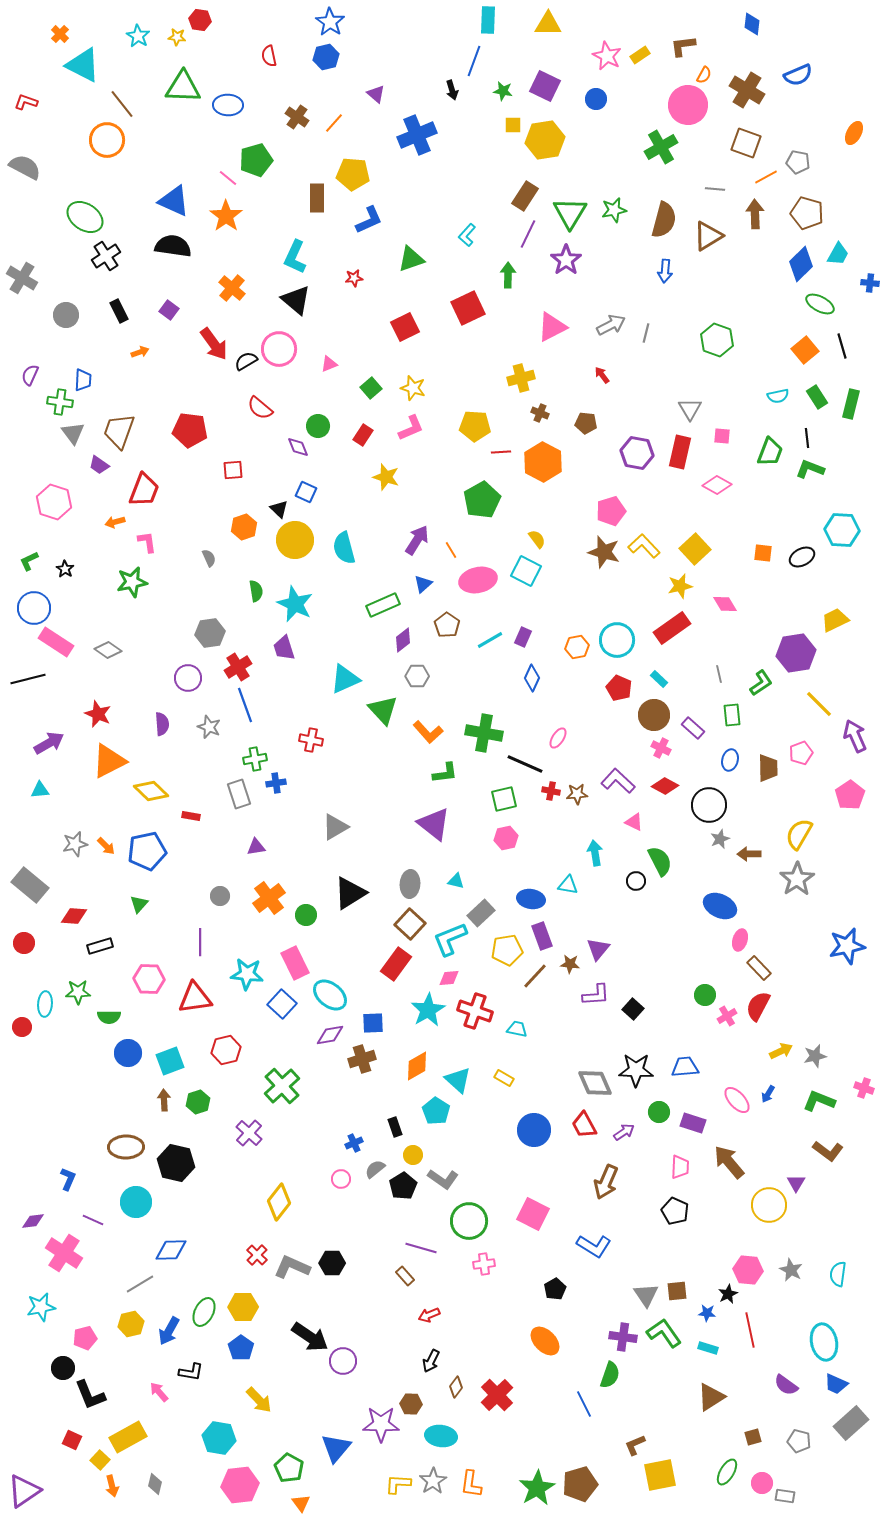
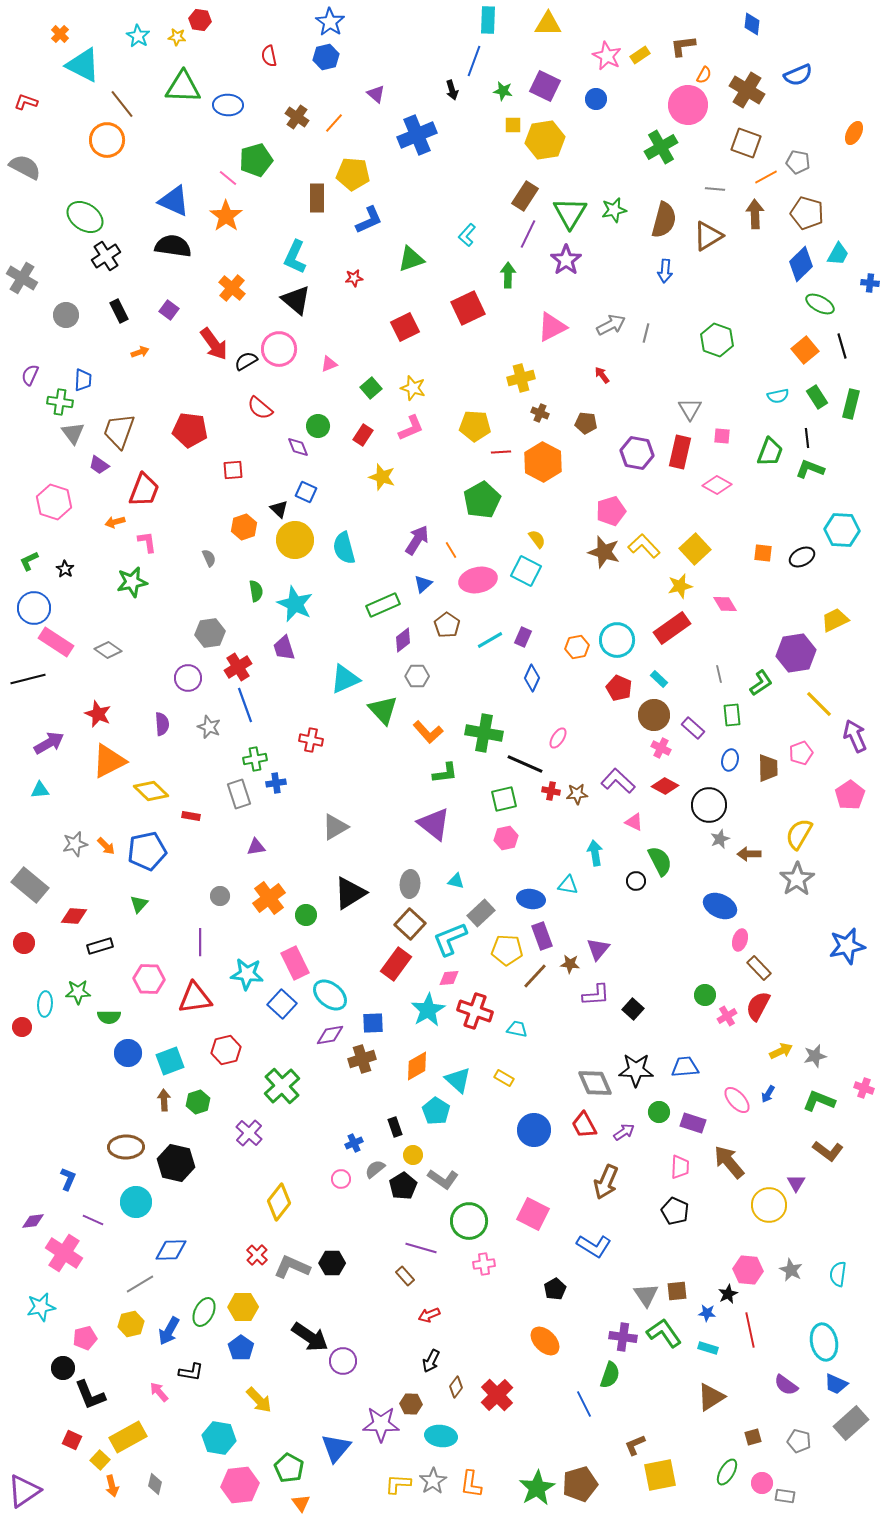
yellow star at (386, 477): moved 4 px left
yellow pentagon at (507, 950): rotated 12 degrees clockwise
